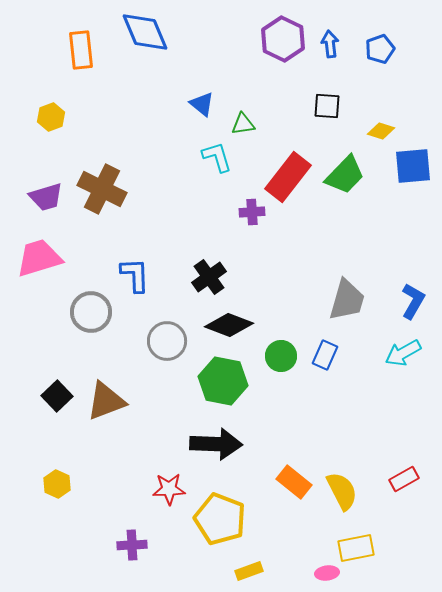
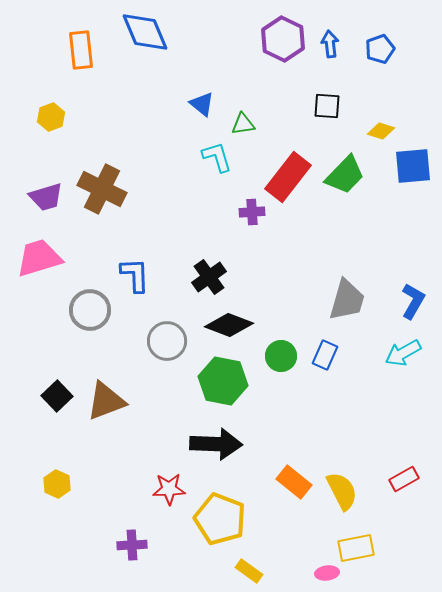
gray circle at (91, 312): moved 1 px left, 2 px up
yellow rectangle at (249, 571): rotated 56 degrees clockwise
